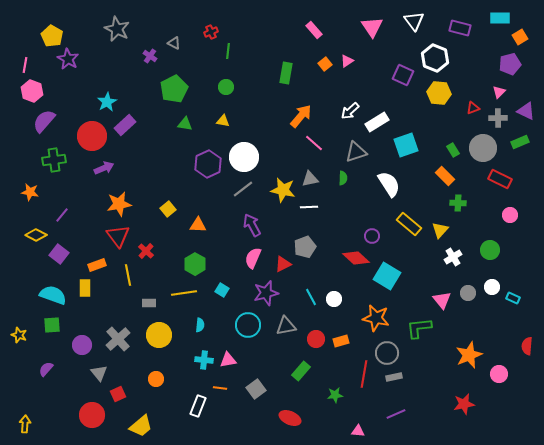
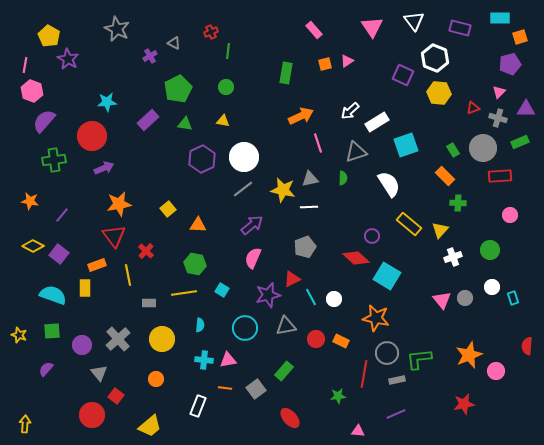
yellow pentagon at (52, 36): moved 3 px left
orange square at (520, 37): rotated 14 degrees clockwise
purple cross at (150, 56): rotated 24 degrees clockwise
orange square at (325, 64): rotated 24 degrees clockwise
green pentagon at (174, 89): moved 4 px right
cyan star at (107, 102): rotated 24 degrees clockwise
purple triangle at (526, 111): moved 2 px up; rotated 24 degrees counterclockwise
orange arrow at (301, 116): rotated 25 degrees clockwise
gray cross at (498, 118): rotated 18 degrees clockwise
purple rectangle at (125, 125): moved 23 px right, 5 px up
pink line at (314, 143): moved 4 px right; rotated 30 degrees clockwise
purple hexagon at (208, 164): moved 6 px left, 5 px up
red rectangle at (500, 179): moved 3 px up; rotated 30 degrees counterclockwise
orange star at (30, 192): moved 9 px down
purple arrow at (252, 225): rotated 80 degrees clockwise
yellow diamond at (36, 235): moved 3 px left, 11 px down
red triangle at (118, 236): moved 4 px left
white cross at (453, 257): rotated 12 degrees clockwise
green hexagon at (195, 264): rotated 20 degrees counterclockwise
red triangle at (283, 264): moved 9 px right, 15 px down
purple star at (266, 293): moved 2 px right, 2 px down
gray circle at (468, 293): moved 3 px left, 5 px down
cyan rectangle at (513, 298): rotated 48 degrees clockwise
green square at (52, 325): moved 6 px down
cyan circle at (248, 325): moved 3 px left, 3 px down
green L-shape at (419, 328): moved 31 px down
yellow circle at (159, 335): moved 3 px right, 4 px down
orange rectangle at (341, 341): rotated 42 degrees clockwise
green rectangle at (301, 371): moved 17 px left
pink circle at (499, 374): moved 3 px left, 3 px up
gray rectangle at (394, 377): moved 3 px right, 3 px down
orange line at (220, 388): moved 5 px right
red square at (118, 394): moved 2 px left, 2 px down; rotated 28 degrees counterclockwise
green star at (335, 395): moved 3 px right, 1 px down
red ellipse at (290, 418): rotated 25 degrees clockwise
yellow trapezoid at (141, 426): moved 9 px right
